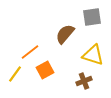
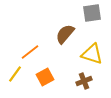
gray square: moved 4 px up
yellow triangle: moved 1 px left, 1 px up
orange square: moved 7 px down
